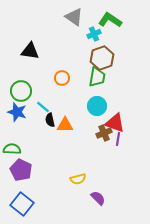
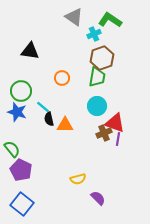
black semicircle: moved 1 px left, 1 px up
green semicircle: rotated 48 degrees clockwise
